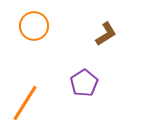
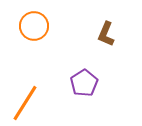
brown L-shape: rotated 145 degrees clockwise
